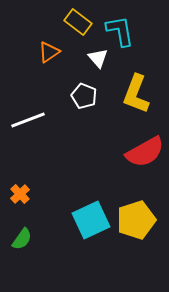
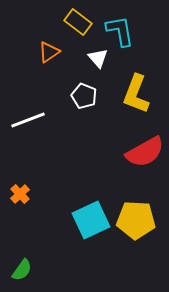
yellow pentagon: rotated 21 degrees clockwise
green semicircle: moved 31 px down
